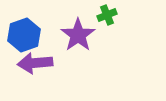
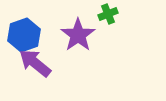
green cross: moved 1 px right, 1 px up
purple arrow: rotated 44 degrees clockwise
